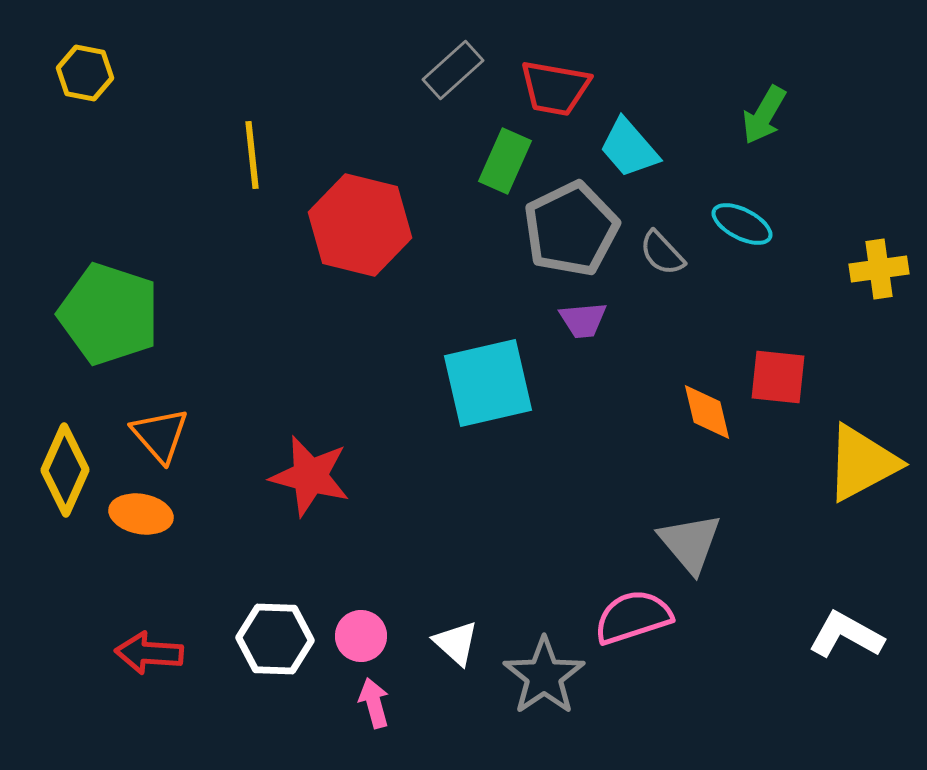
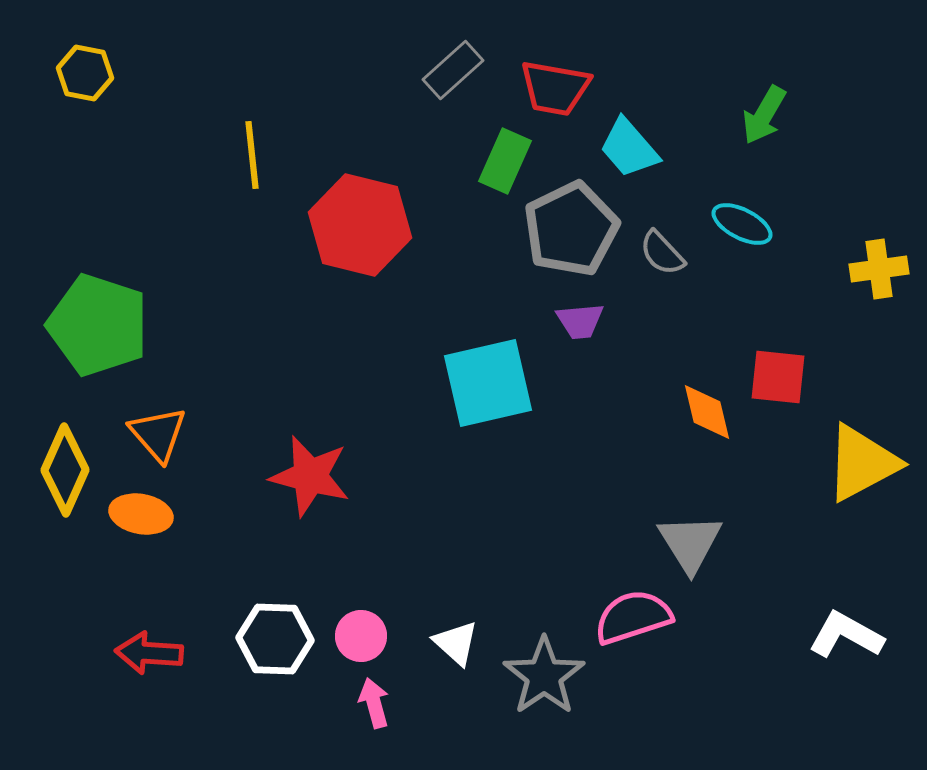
green pentagon: moved 11 px left, 11 px down
purple trapezoid: moved 3 px left, 1 px down
orange triangle: moved 2 px left, 1 px up
gray triangle: rotated 8 degrees clockwise
